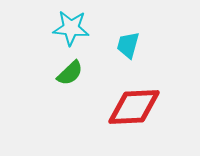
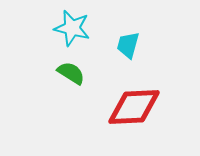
cyan star: moved 1 px right; rotated 9 degrees clockwise
green semicircle: moved 1 px right; rotated 104 degrees counterclockwise
